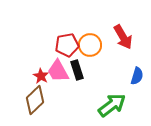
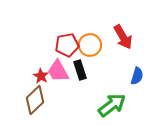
black rectangle: moved 3 px right
